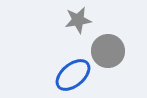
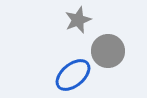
gray star: rotated 12 degrees counterclockwise
